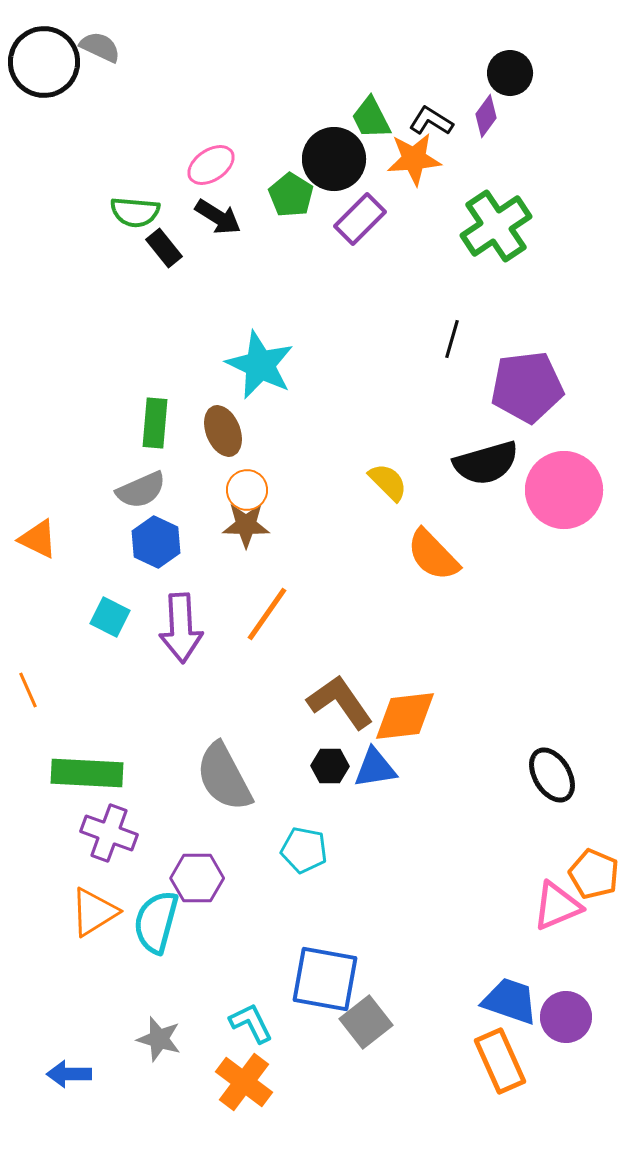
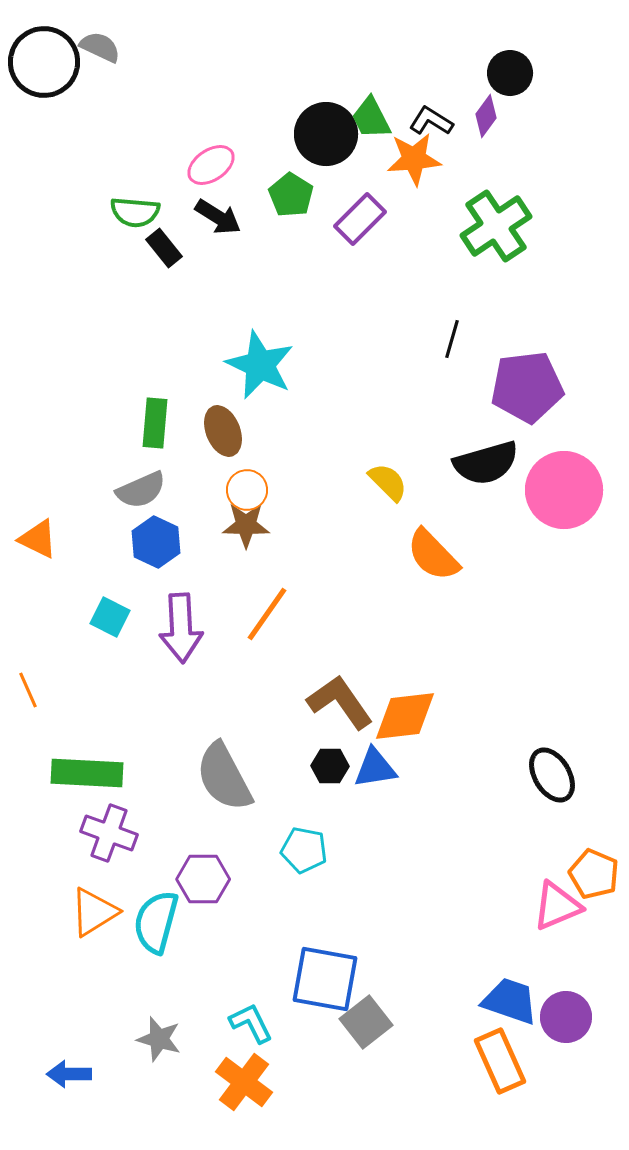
black circle at (334, 159): moved 8 px left, 25 px up
purple hexagon at (197, 878): moved 6 px right, 1 px down
